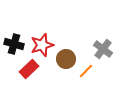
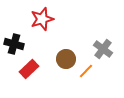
red star: moved 26 px up
